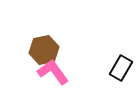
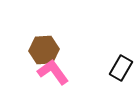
brown hexagon: rotated 8 degrees clockwise
